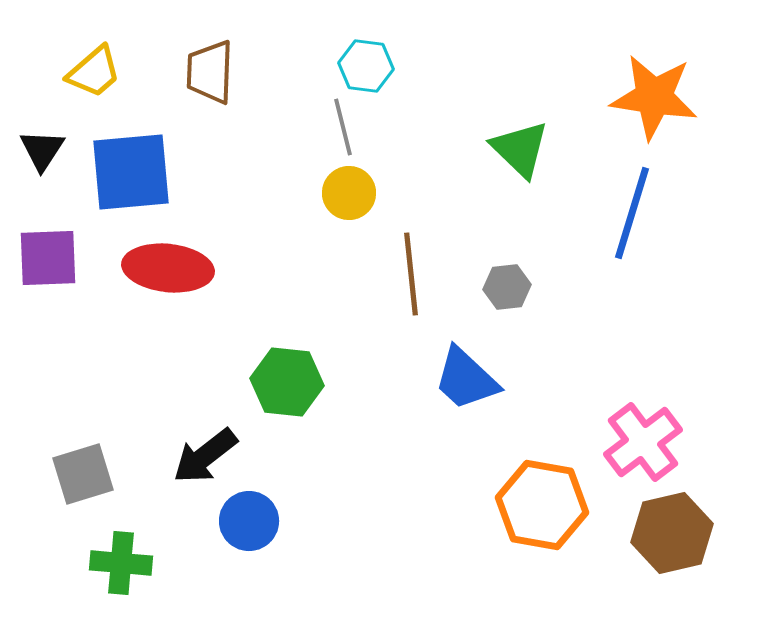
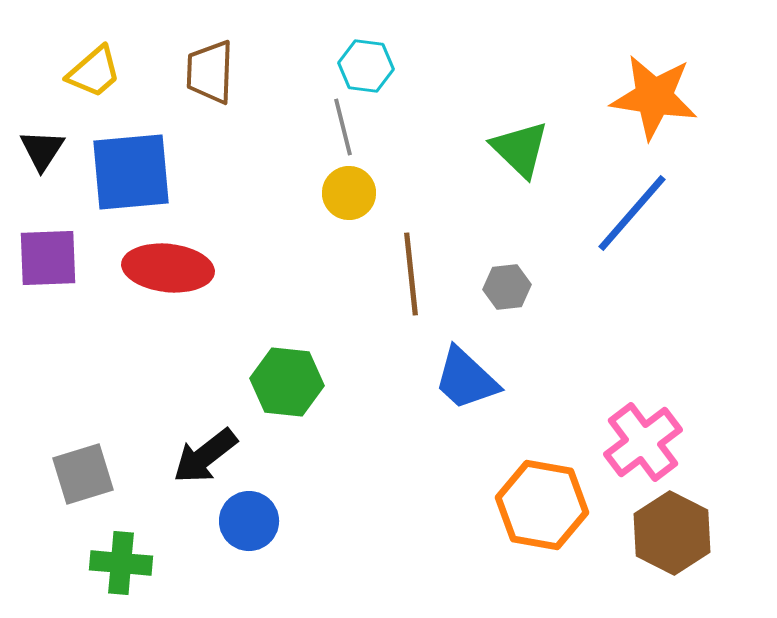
blue line: rotated 24 degrees clockwise
brown hexagon: rotated 20 degrees counterclockwise
